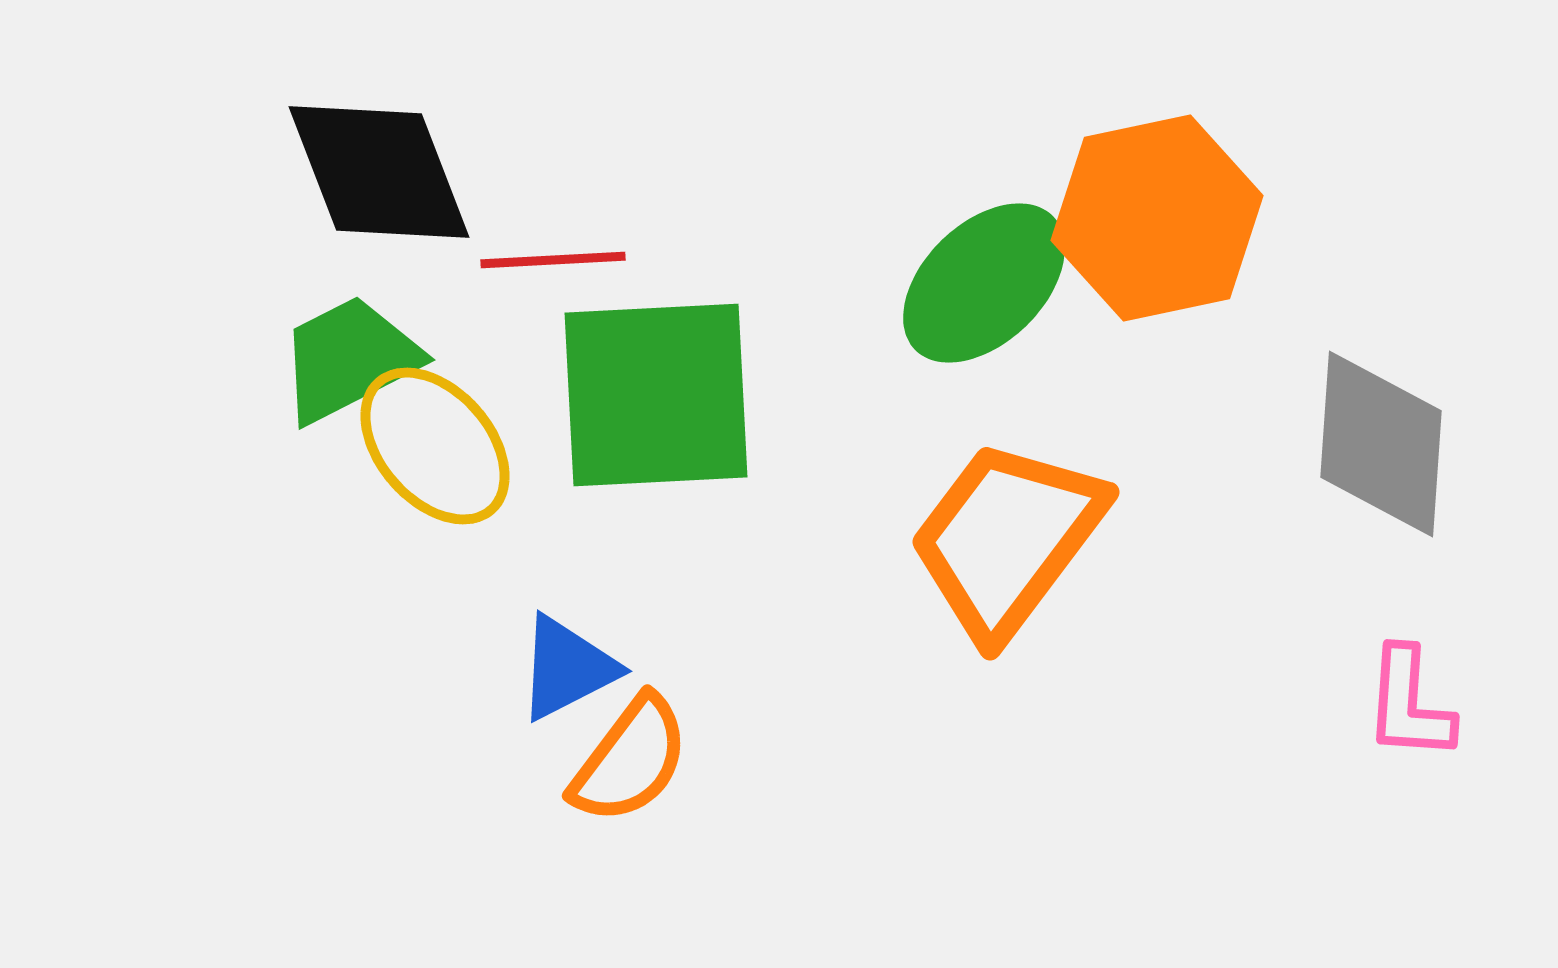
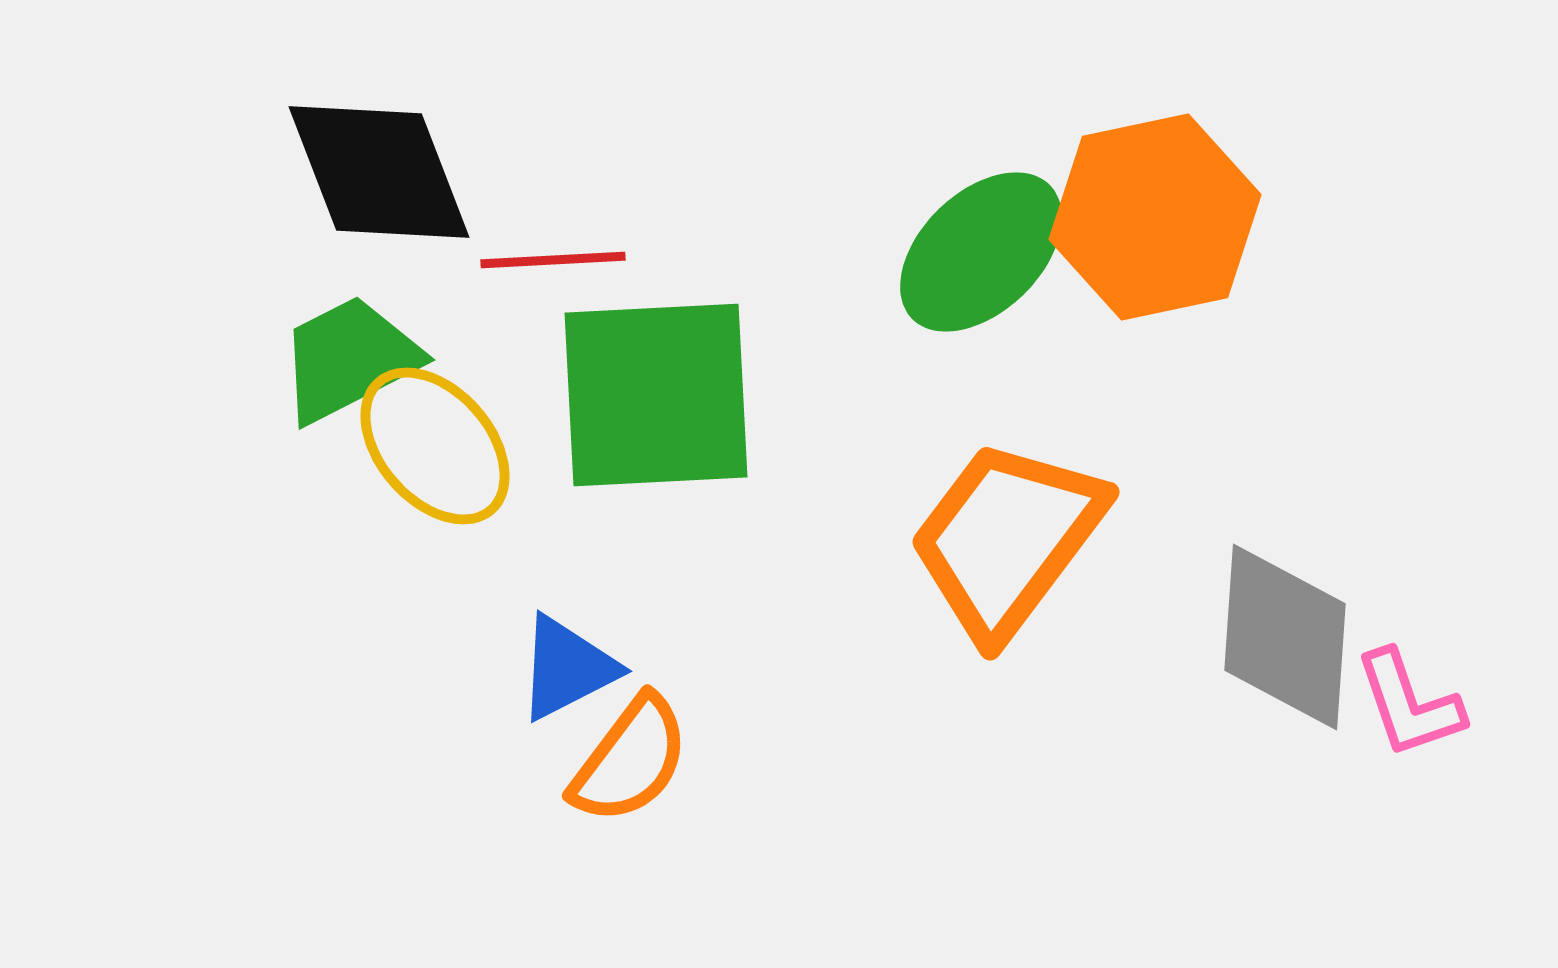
orange hexagon: moved 2 px left, 1 px up
green ellipse: moved 3 px left, 31 px up
gray diamond: moved 96 px left, 193 px down
pink L-shape: rotated 23 degrees counterclockwise
